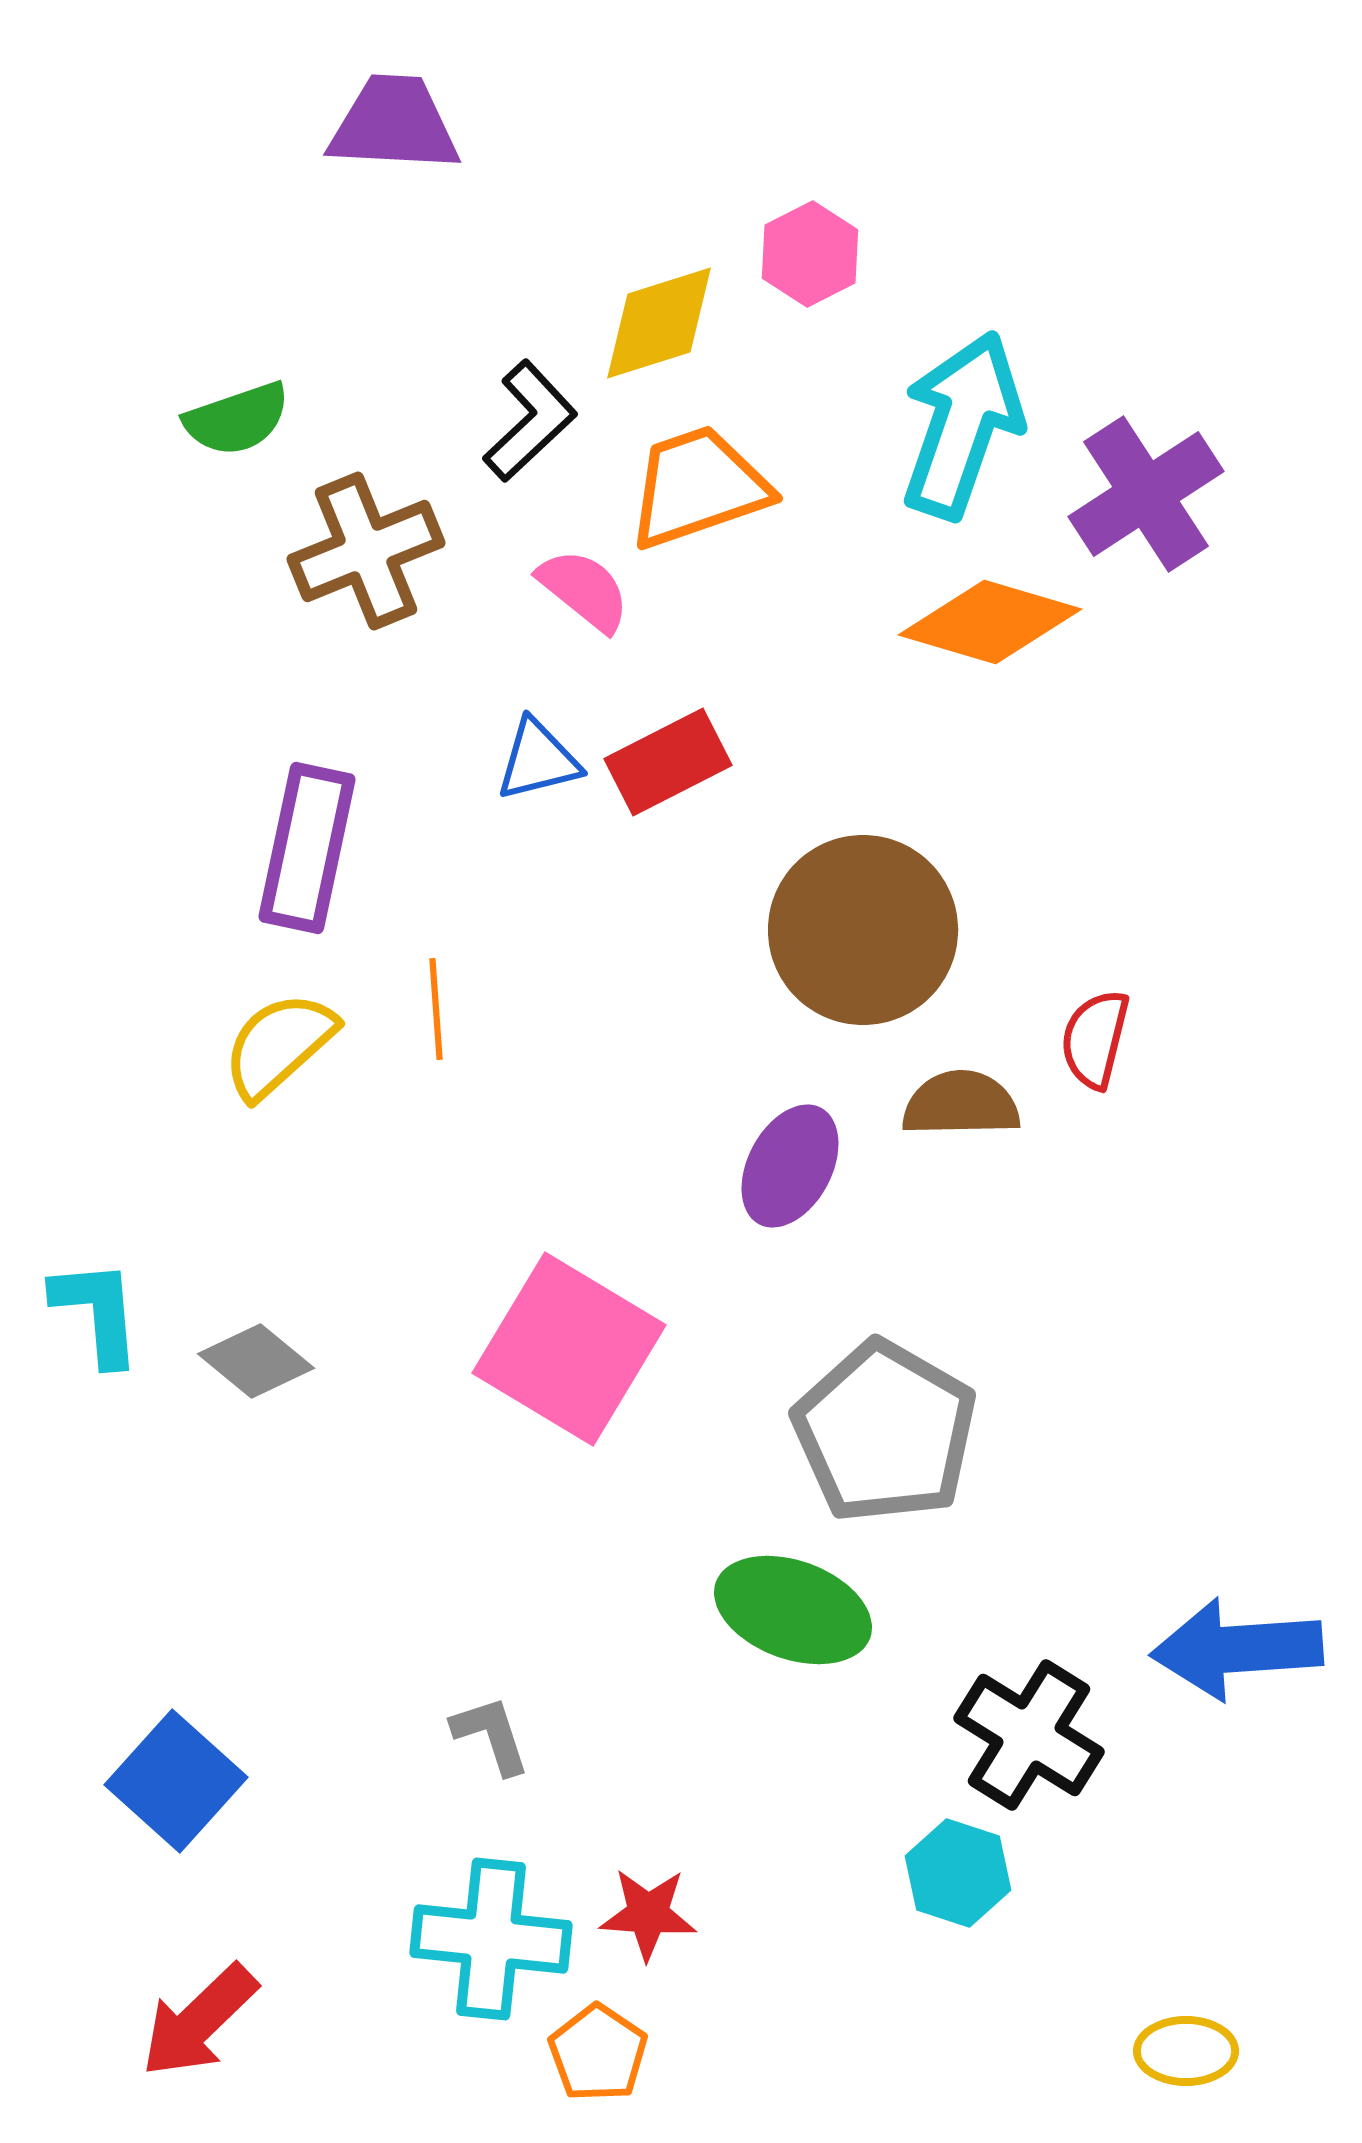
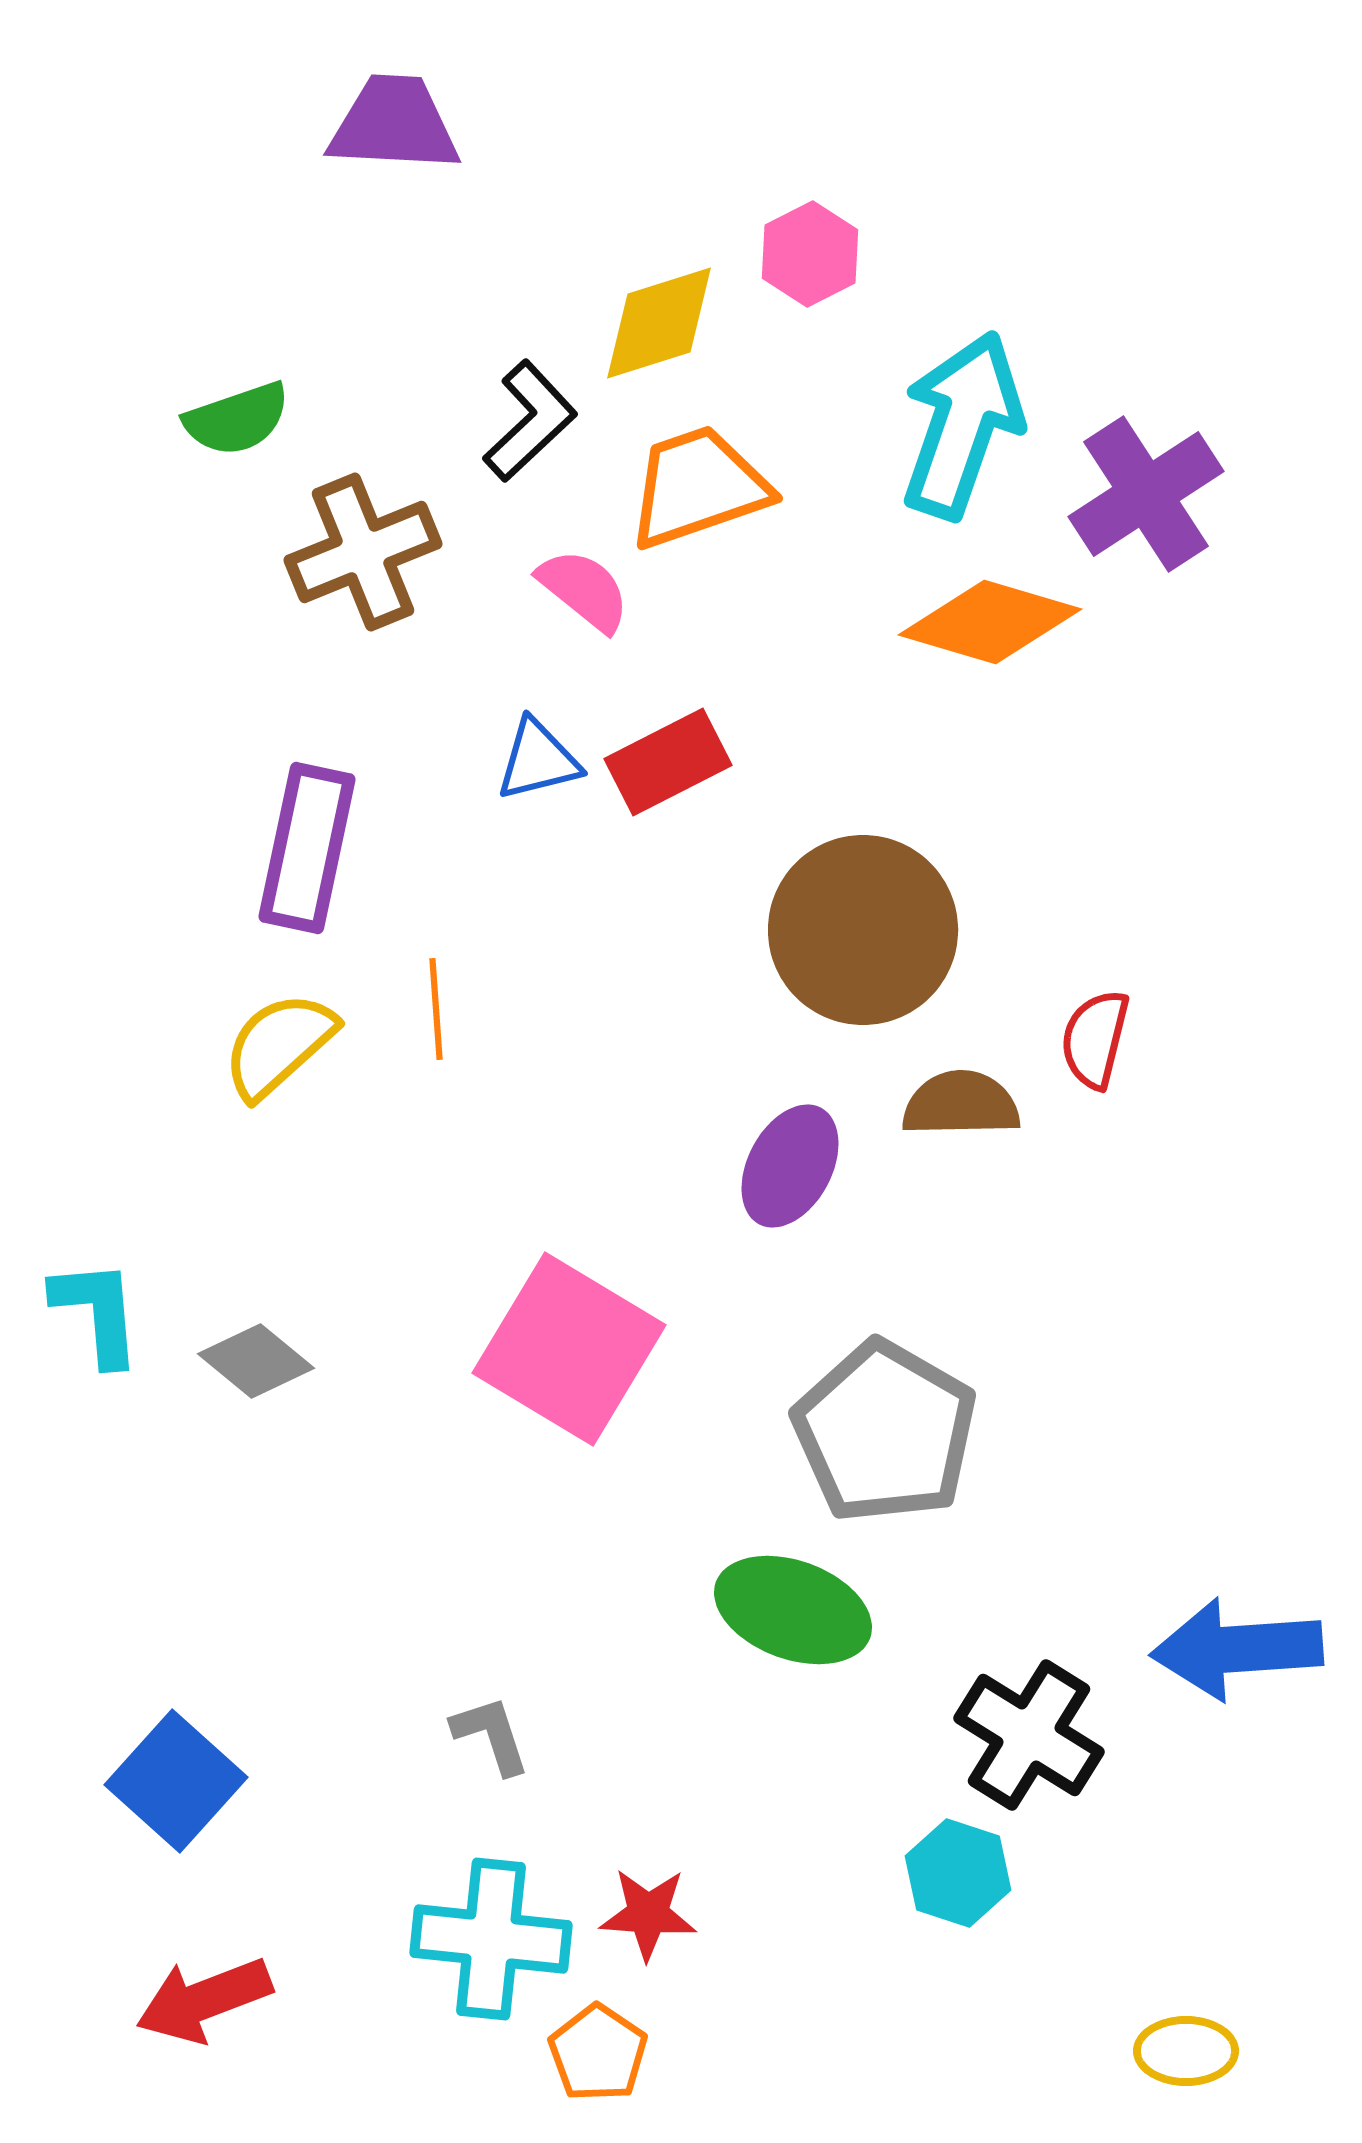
brown cross: moved 3 px left, 1 px down
red arrow: moved 5 px right, 21 px up; rotated 23 degrees clockwise
